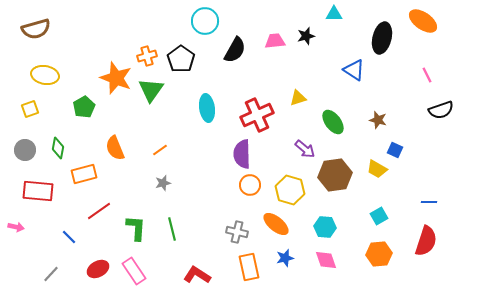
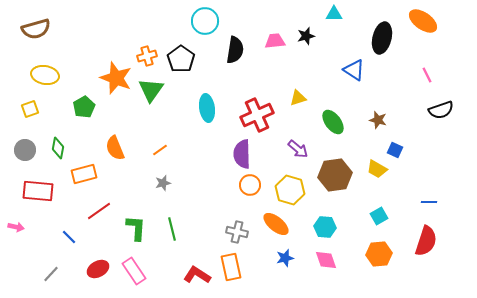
black semicircle at (235, 50): rotated 20 degrees counterclockwise
purple arrow at (305, 149): moved 7 px left
orange rectangle at (249, 267): moved 18 px left
